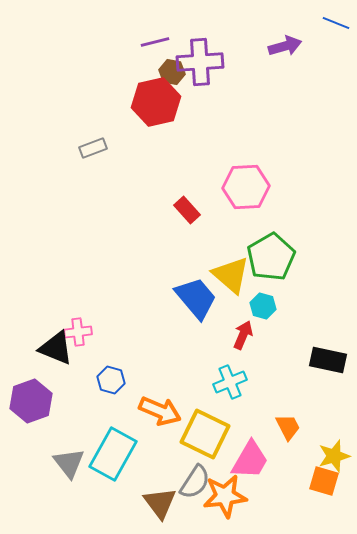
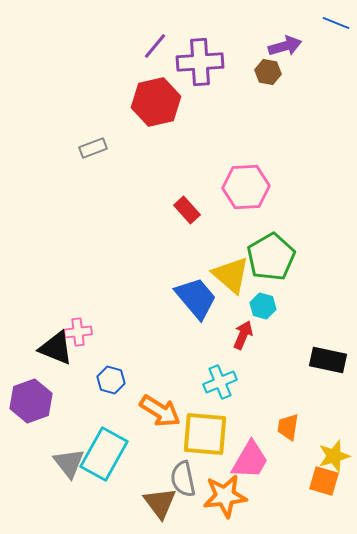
purple line: moved 4 px down; rotated 36 degrees counterclockwise
brown hexagon: moved 96 px right
cyan cross: moved 10 px left
orange arrow: rotated 9 degrees clockwise
orange trapezoid: rotated 144 degrees counterclockwise
yellow square: rotated 21 degrees counterclockwise
cyan rectangle: moved 9 px left
gray semicircle: moved 12 px left, 3 px up; rotated 135 degrees clockwise
